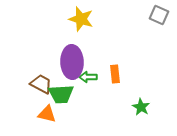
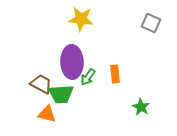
gray square: moved 8 px left, 8 px down
yellow star: rotated 10 degrees counterclockwise
green arrow: rotated 54 degrees counterclockwise
